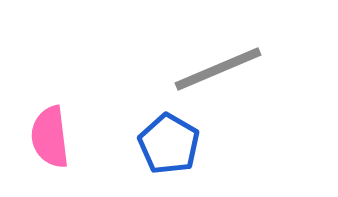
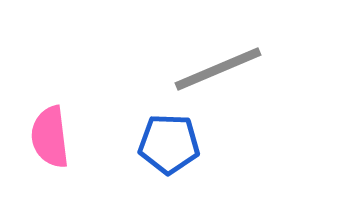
blue pentagon: rotated 28 degrees counterclockwise
